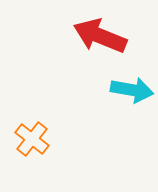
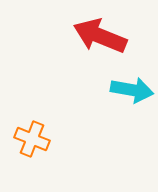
orange cross: rotated 16 degrees counterclockwise
